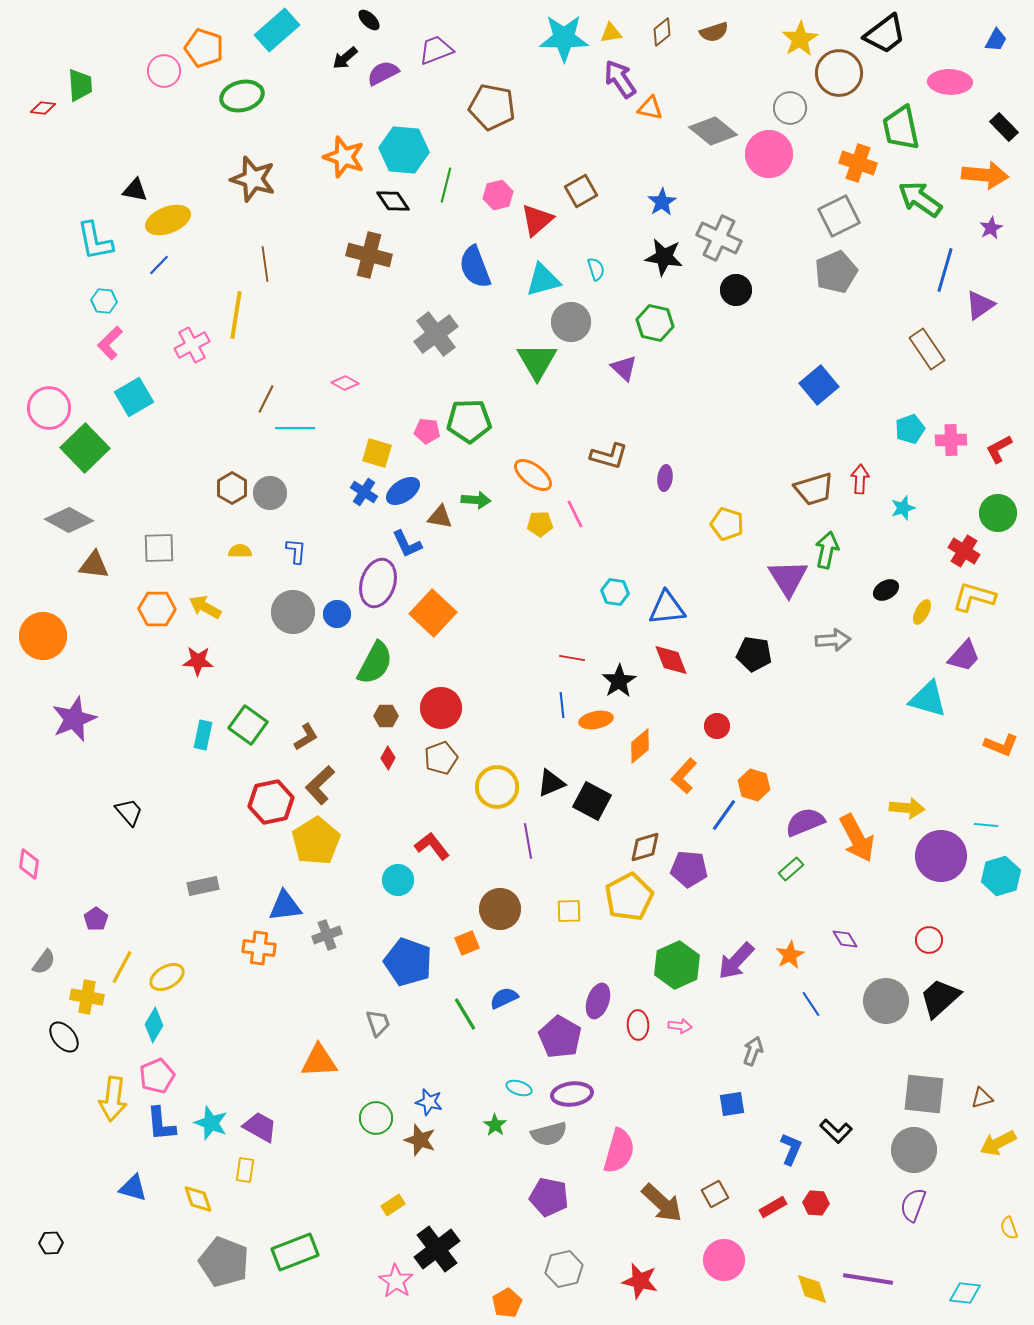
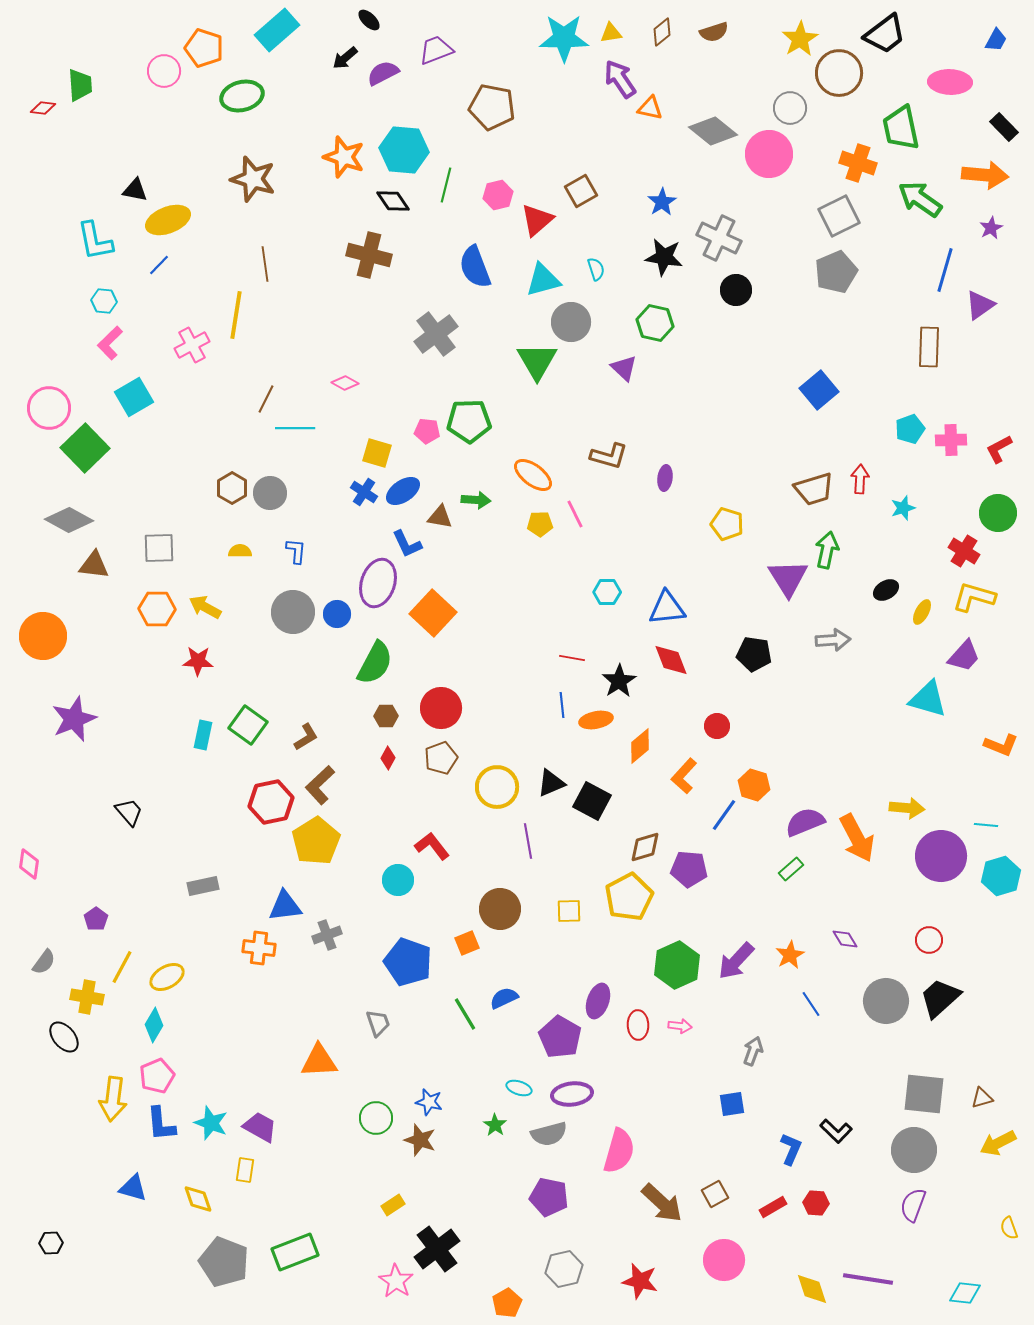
brown rectangle at (927, 349): moved 2 px right, 2 px up; rotated 36 degrees clockwise
blue square at (819, 385): moved 5 px down
cyan hexagon at (615, 592): moved 8 px left; rotated 8 degrees counterclockwise
